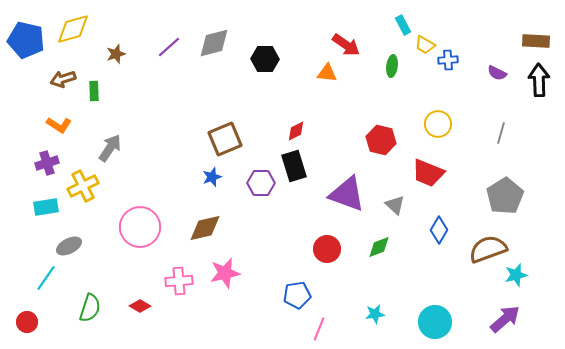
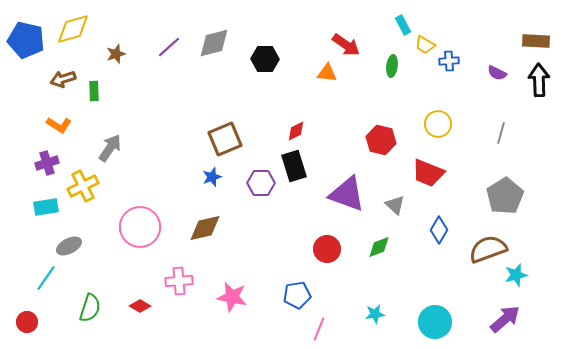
blue cross at (448, 60): moved 1 px right, 1 px down
pink star at (225, 273): moved 7 px right, 24 px down; rotated 24 degrees clockwise
